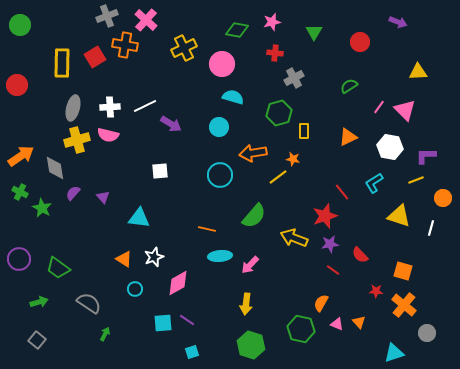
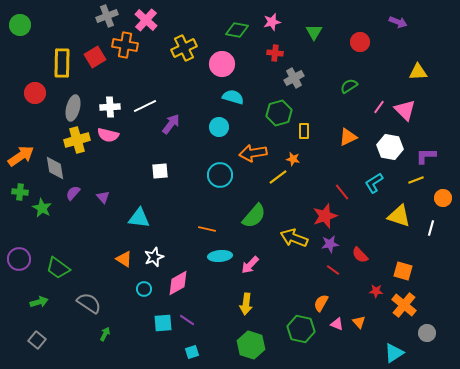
red circle at (17, 85): moved 18 px right, 8 px down
purple arrow at (171, 124): rotated 85 degrees counterclockwise
green cross at (20, 192): rotated 21 degrees counterclockwise
cyan circle at (135, 289): moved 9 px right
cyan triangle at (394, 353): rotated 15 degrees counterclockwise
